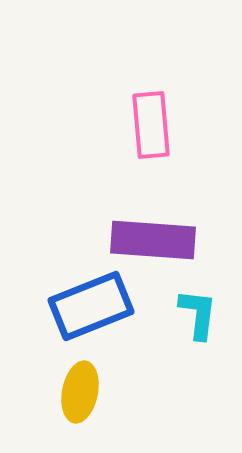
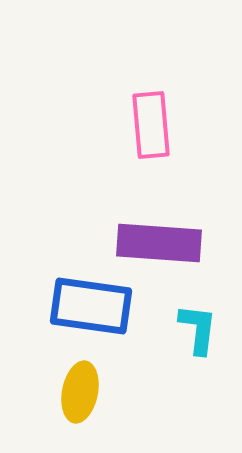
purple rectangle: moved 6 px right, 3 px down
blue rectangle: rotated 30 degrees clockwise
cyan L-shape: moved 15 px down
